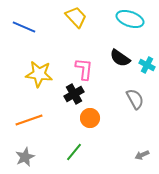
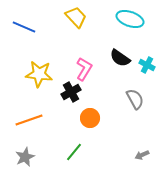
pink L-shape: rotated 25 degrees clockwise
black cross: moved 3 px left, 2 px up
